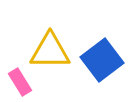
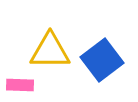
pink rectangle: moved 3 px down; rotated 56 degrees counterclockwise
